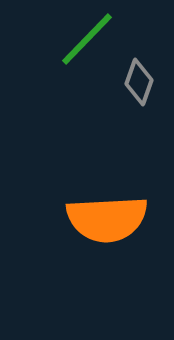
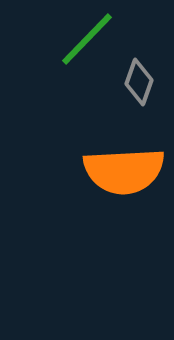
orange semicircle: moved 17 px right, 48 px up
